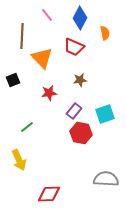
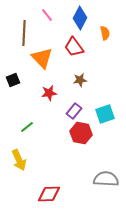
brown line: moved 2 px right, 3 px up
red trapezoid: rotated 30 degrees clockwise
